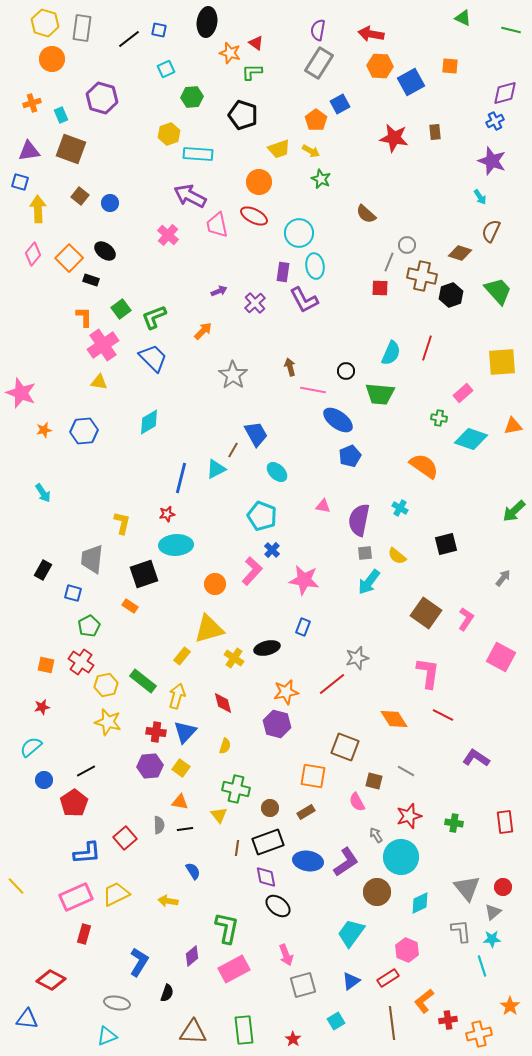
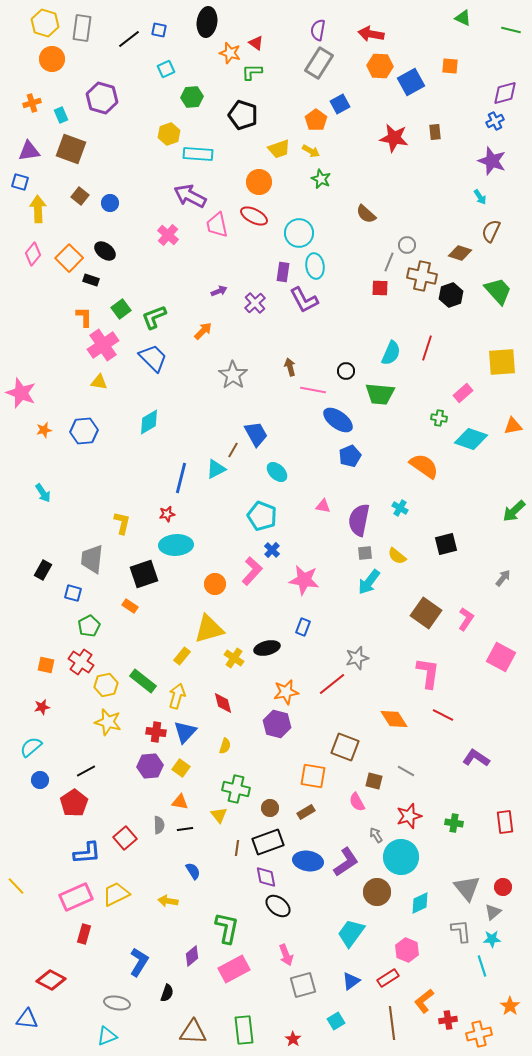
blue circle at (44, 780): moved 4 px left
